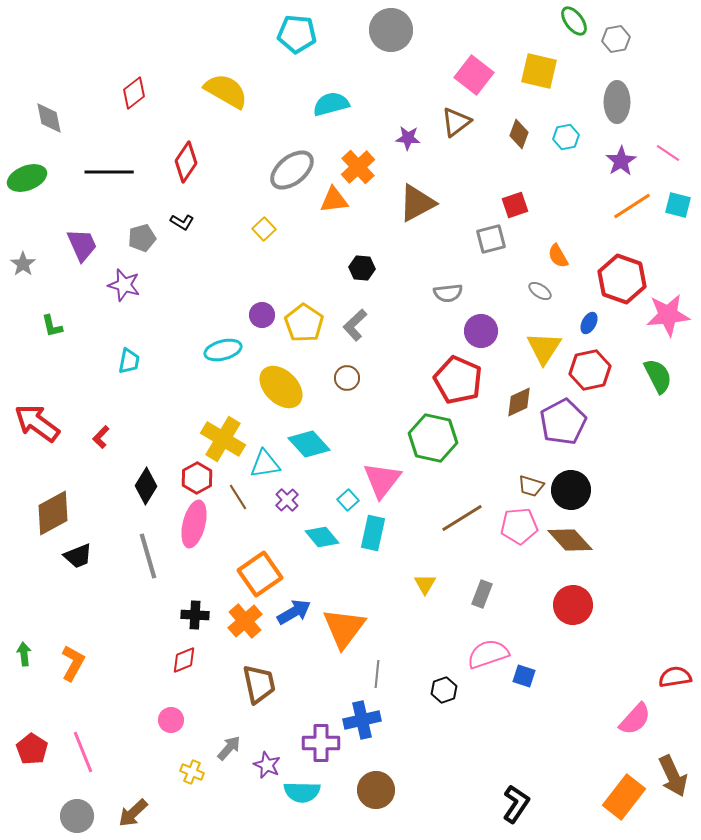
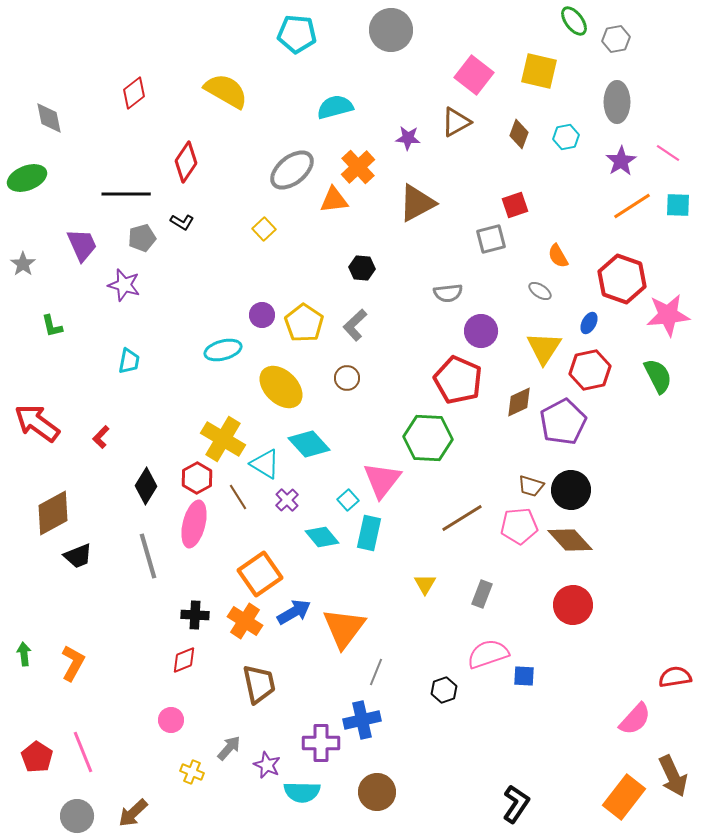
cyan semicircle at (331, 104): moved 4 px right, 3 px down
brown triangle at (456, 122): rotated 8 degrees clockwise
black line at (109, 172): moved 17 px right, 22 px down
cyan square at (678, 205): rotated 12 degrees counterclockwise
green hexagon at (433, 438): moved 5 px left; rotated 9 degrees counterclockwise
cyan triangle at (265, 464): rotated 40 degrees clockwise
cyan rectangle at (373, 533): moved 4 px left
orange cross at (245, 621): rotated 16 degrees counterclockwise
gray line at (377, 674): moved 1 px left, 2 px up; rotated 16 degrees clockwise
blue square at (524, 676): rotated 15 degrees counterclockwise
red pentagon at (32, 749): moved 5 px right, 8 px down
brown circle at (376, 790): moved 1 px right, 2 px down
